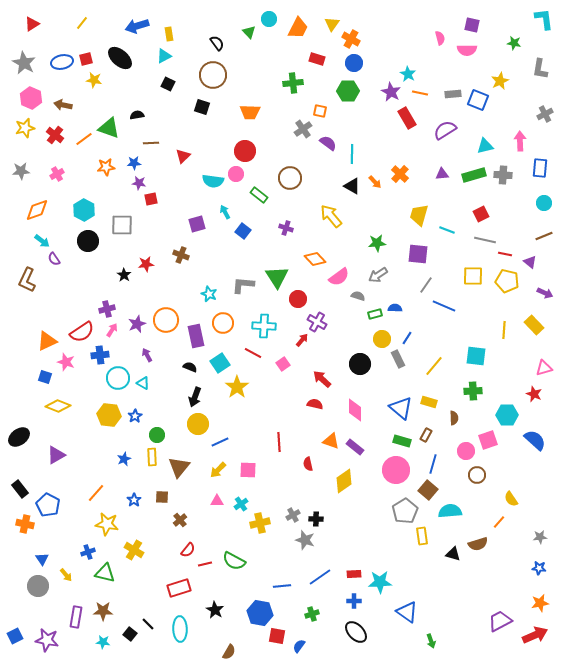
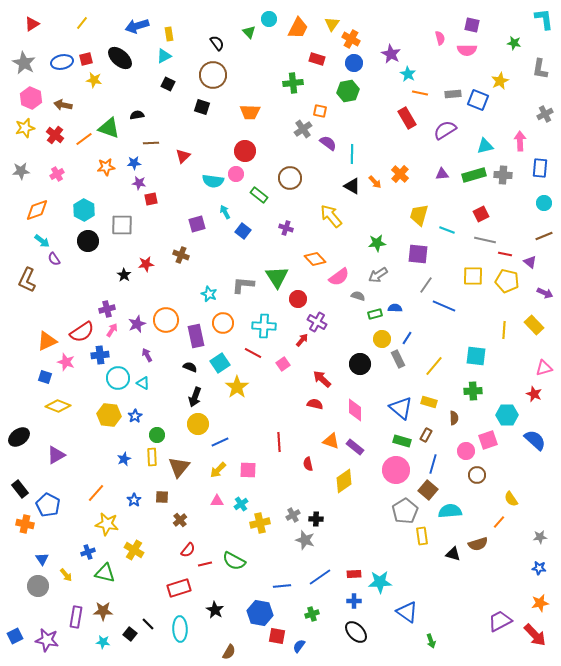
green hexagon at (348, 91): rotated 10 degrees counterclockwise
purple star at (391, 92): moved 38 px up
red arrow at (535, 635): rotated 70 degrees clockwise
